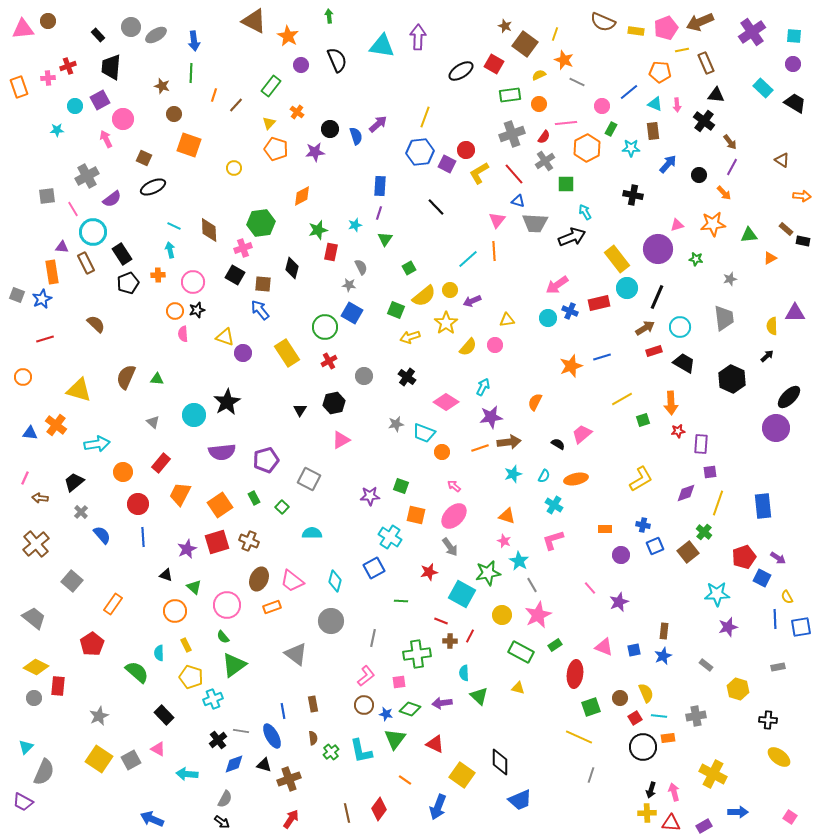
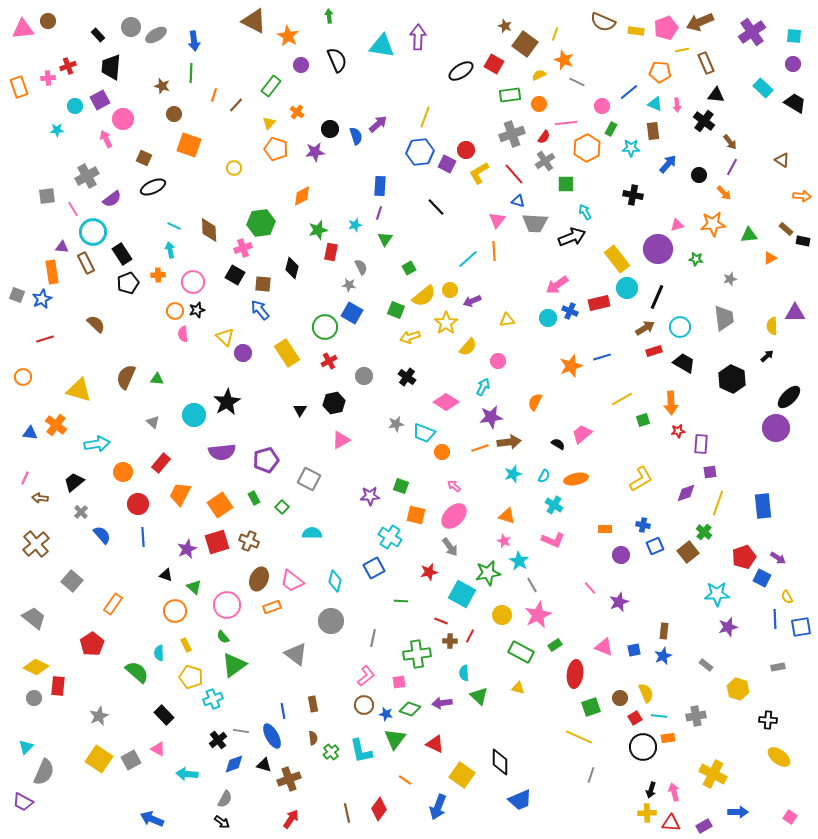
yellow triangle at (225, 337): rotated 24 degrees clockwise
pink circle at (495, 345): moved 3 px right, 16 px down
pink L-shape at (553, 540): rotated 140 degrees counterclockwise
